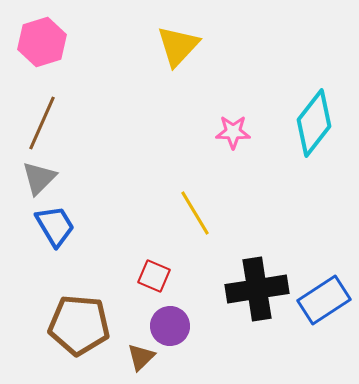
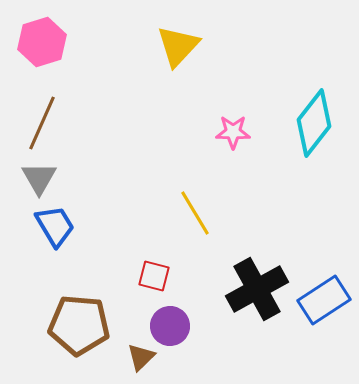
gray triangle: rotated 15 degrees counterclockwise
red square: rotated 8 degrees counterclockwise
black cross: rotated 20 degrees counterclockwise
